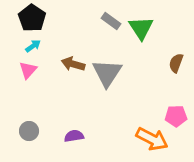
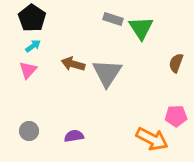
gray rectangle: moved 2 px right, 2 px up; rotated 18 degrees counterclockwise
